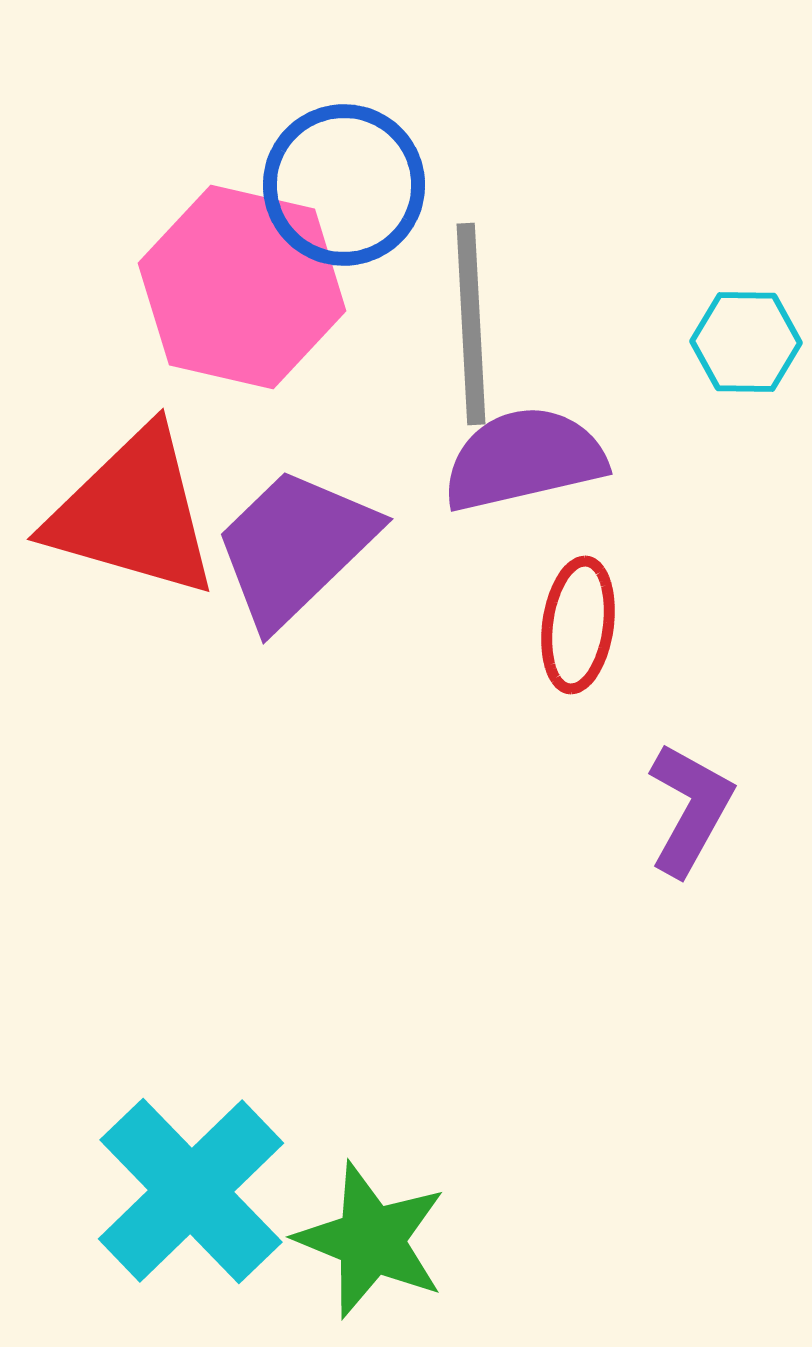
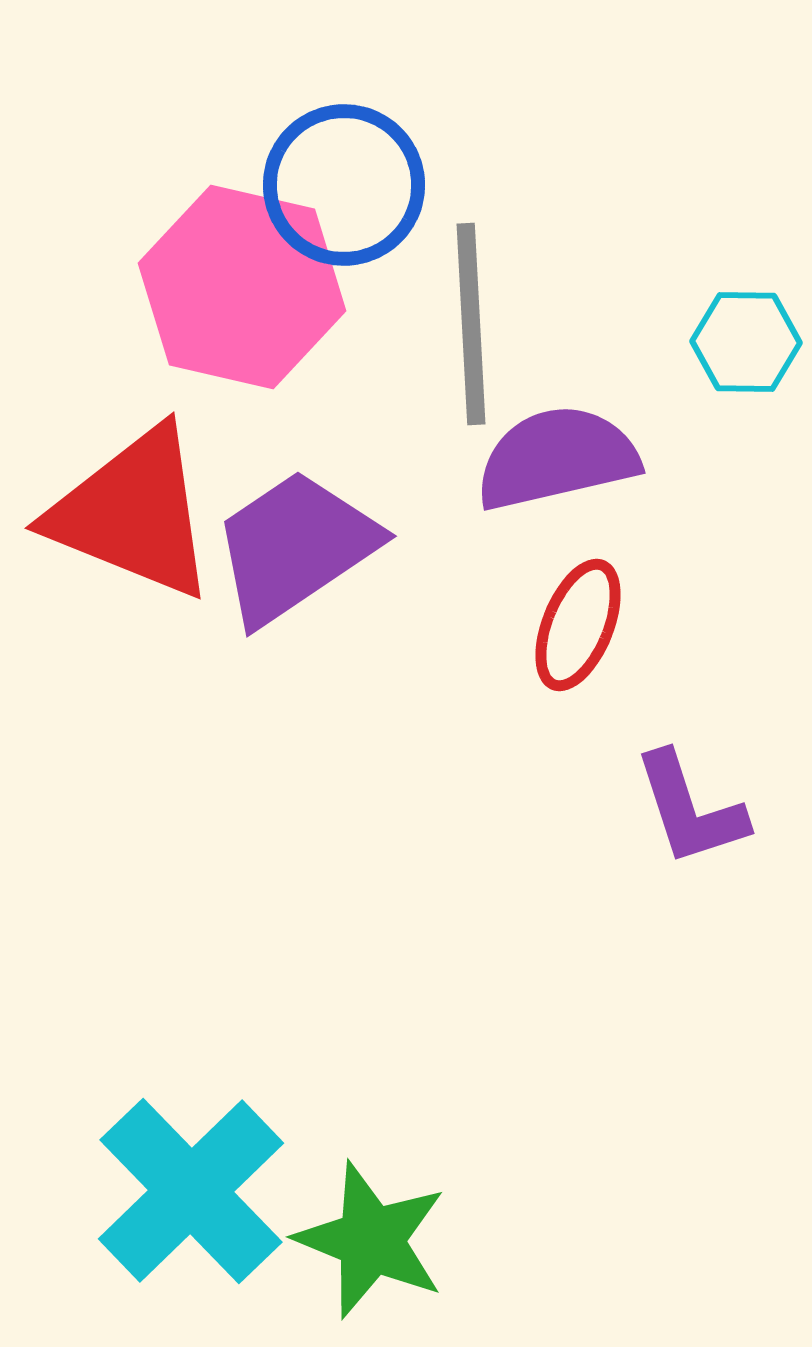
purple semicircle: moved 33 px right, 1 px up
red triangle: rotated 6 degrees clockwise
purple trapezoid: rotated 10 degrees clockwise
red ellipse: rotated 14 degrees clockwise
purple L-shape: rotated 133 degrees clockwise
